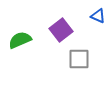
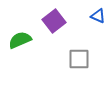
purple square: moved 7 px left, 9 px up
